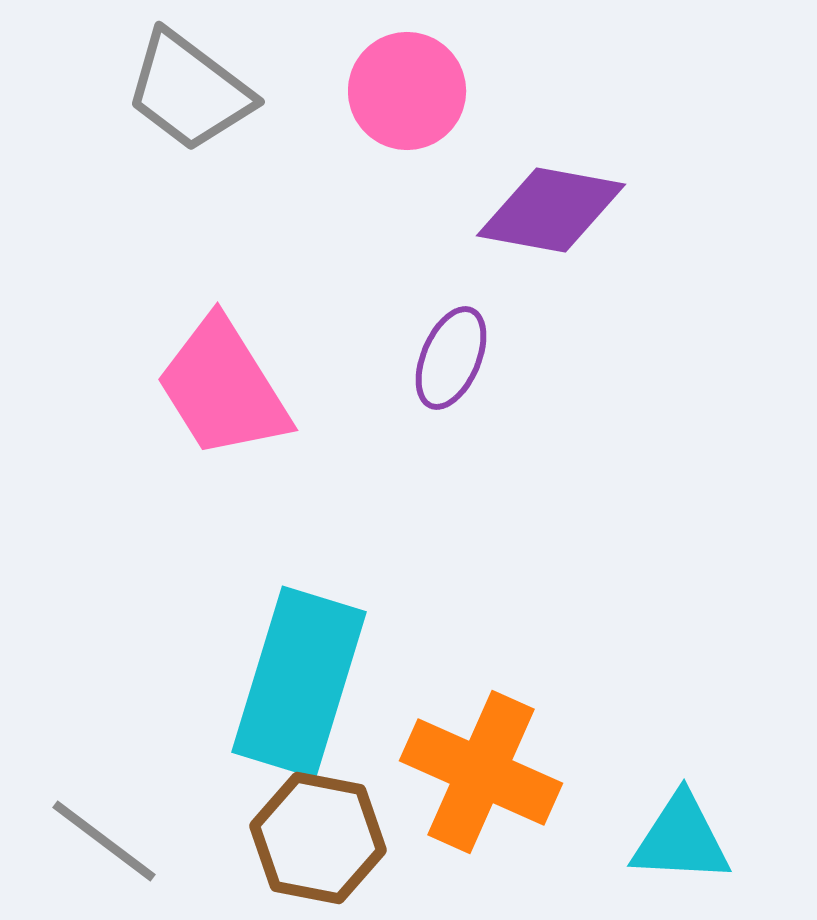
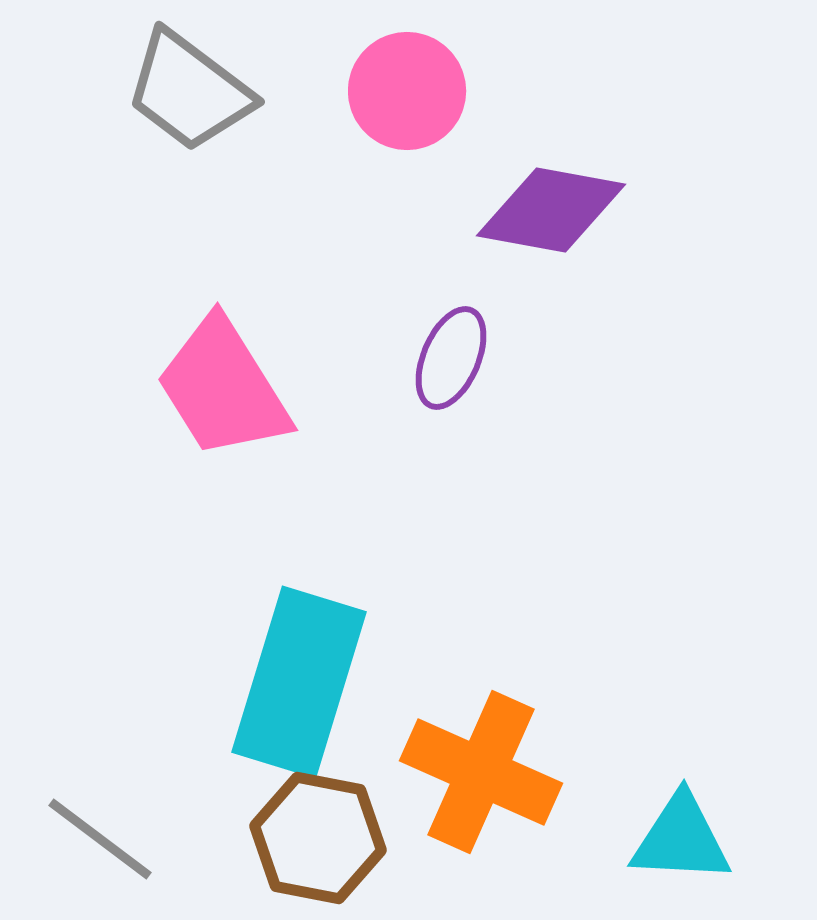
gray line: moved 4 px left, 2 px up
